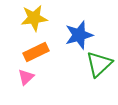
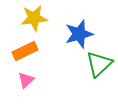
blue star: moved 1 px up
orange rectangle: moved 11 px left, 1 px up
pink triangle: moved 3 px down
